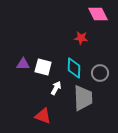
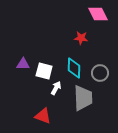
white square: moved 1 px right, 4 px down
